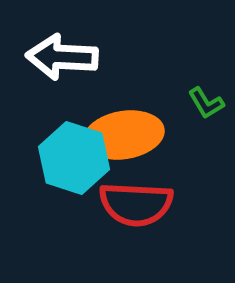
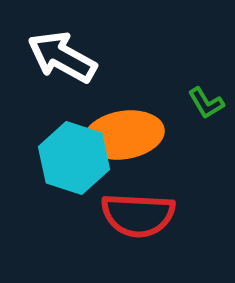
white arrow: rotated 26 degrees clockwise
red semicircle: moved 2 px right, 11 px down
